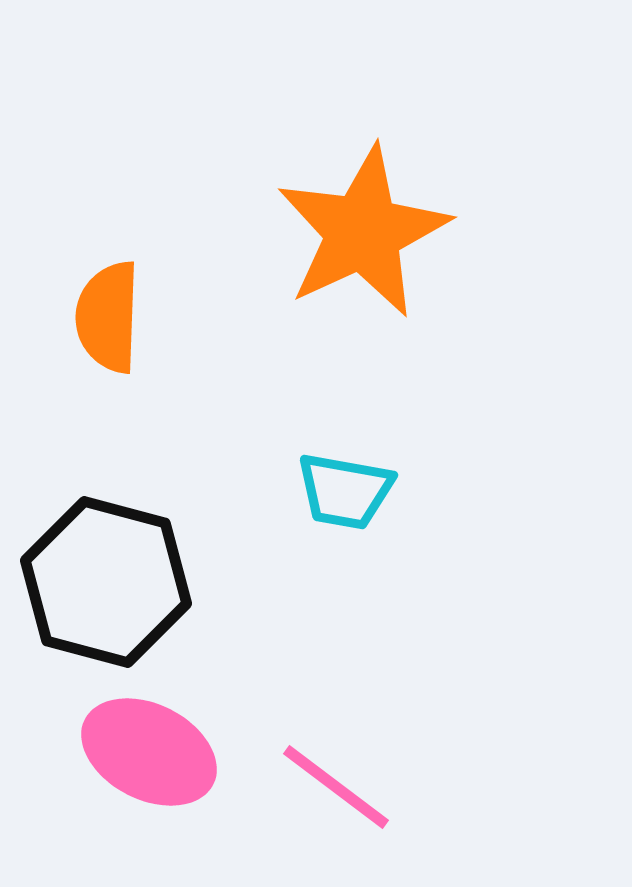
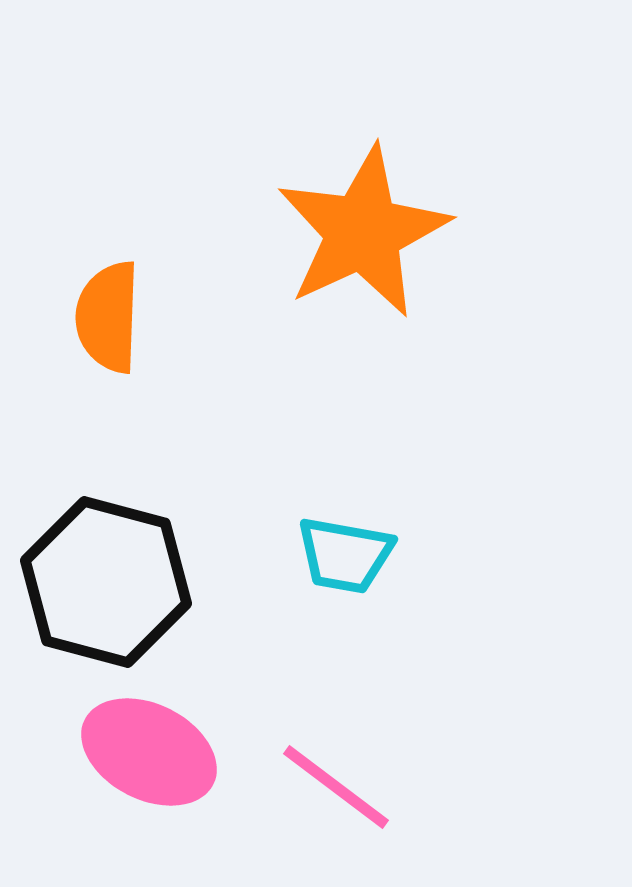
cyan trapezoid: moved 64 px down
